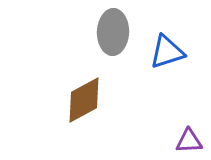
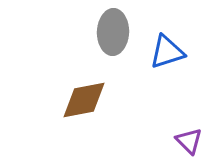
brown diamond: rotated 18 degrees clockwise
purple triangle: rotated 48 degrees clockwise
